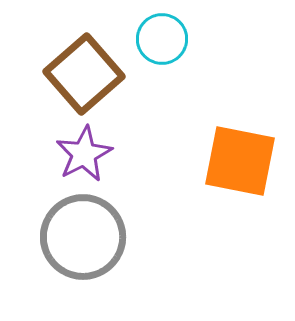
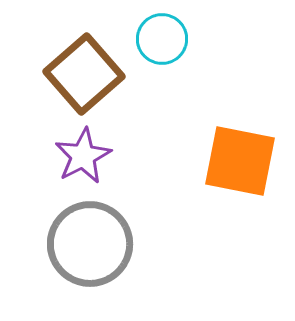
purple star: moved 1 px left, 2 px down
gray circle: moved 7 px right, 7 px down
